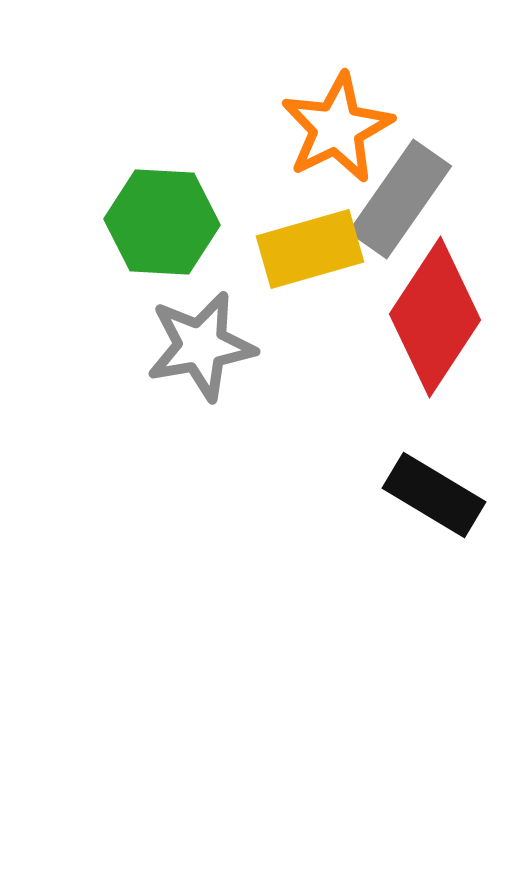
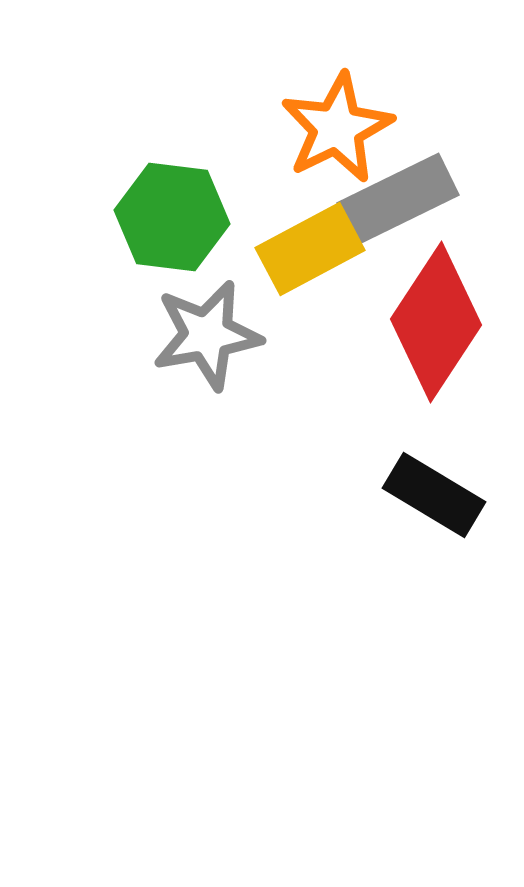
gray rectangle: moved 2 px left; rotated 29 degrees clockwise
green hexagon: moved 10 px right, 5 px up; rotated 4 degrees clockwise
yellow rectangle: rotated 12 degrees counterclockwise
red diamond: moved 1 px right, 5 px down
gray star: moved 6 px right, 11 px up
